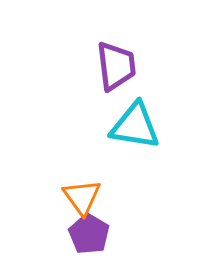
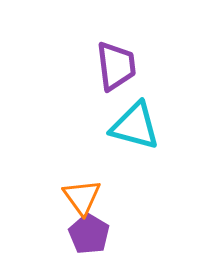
cyan triangle: rotated 6 degrees clockwise
